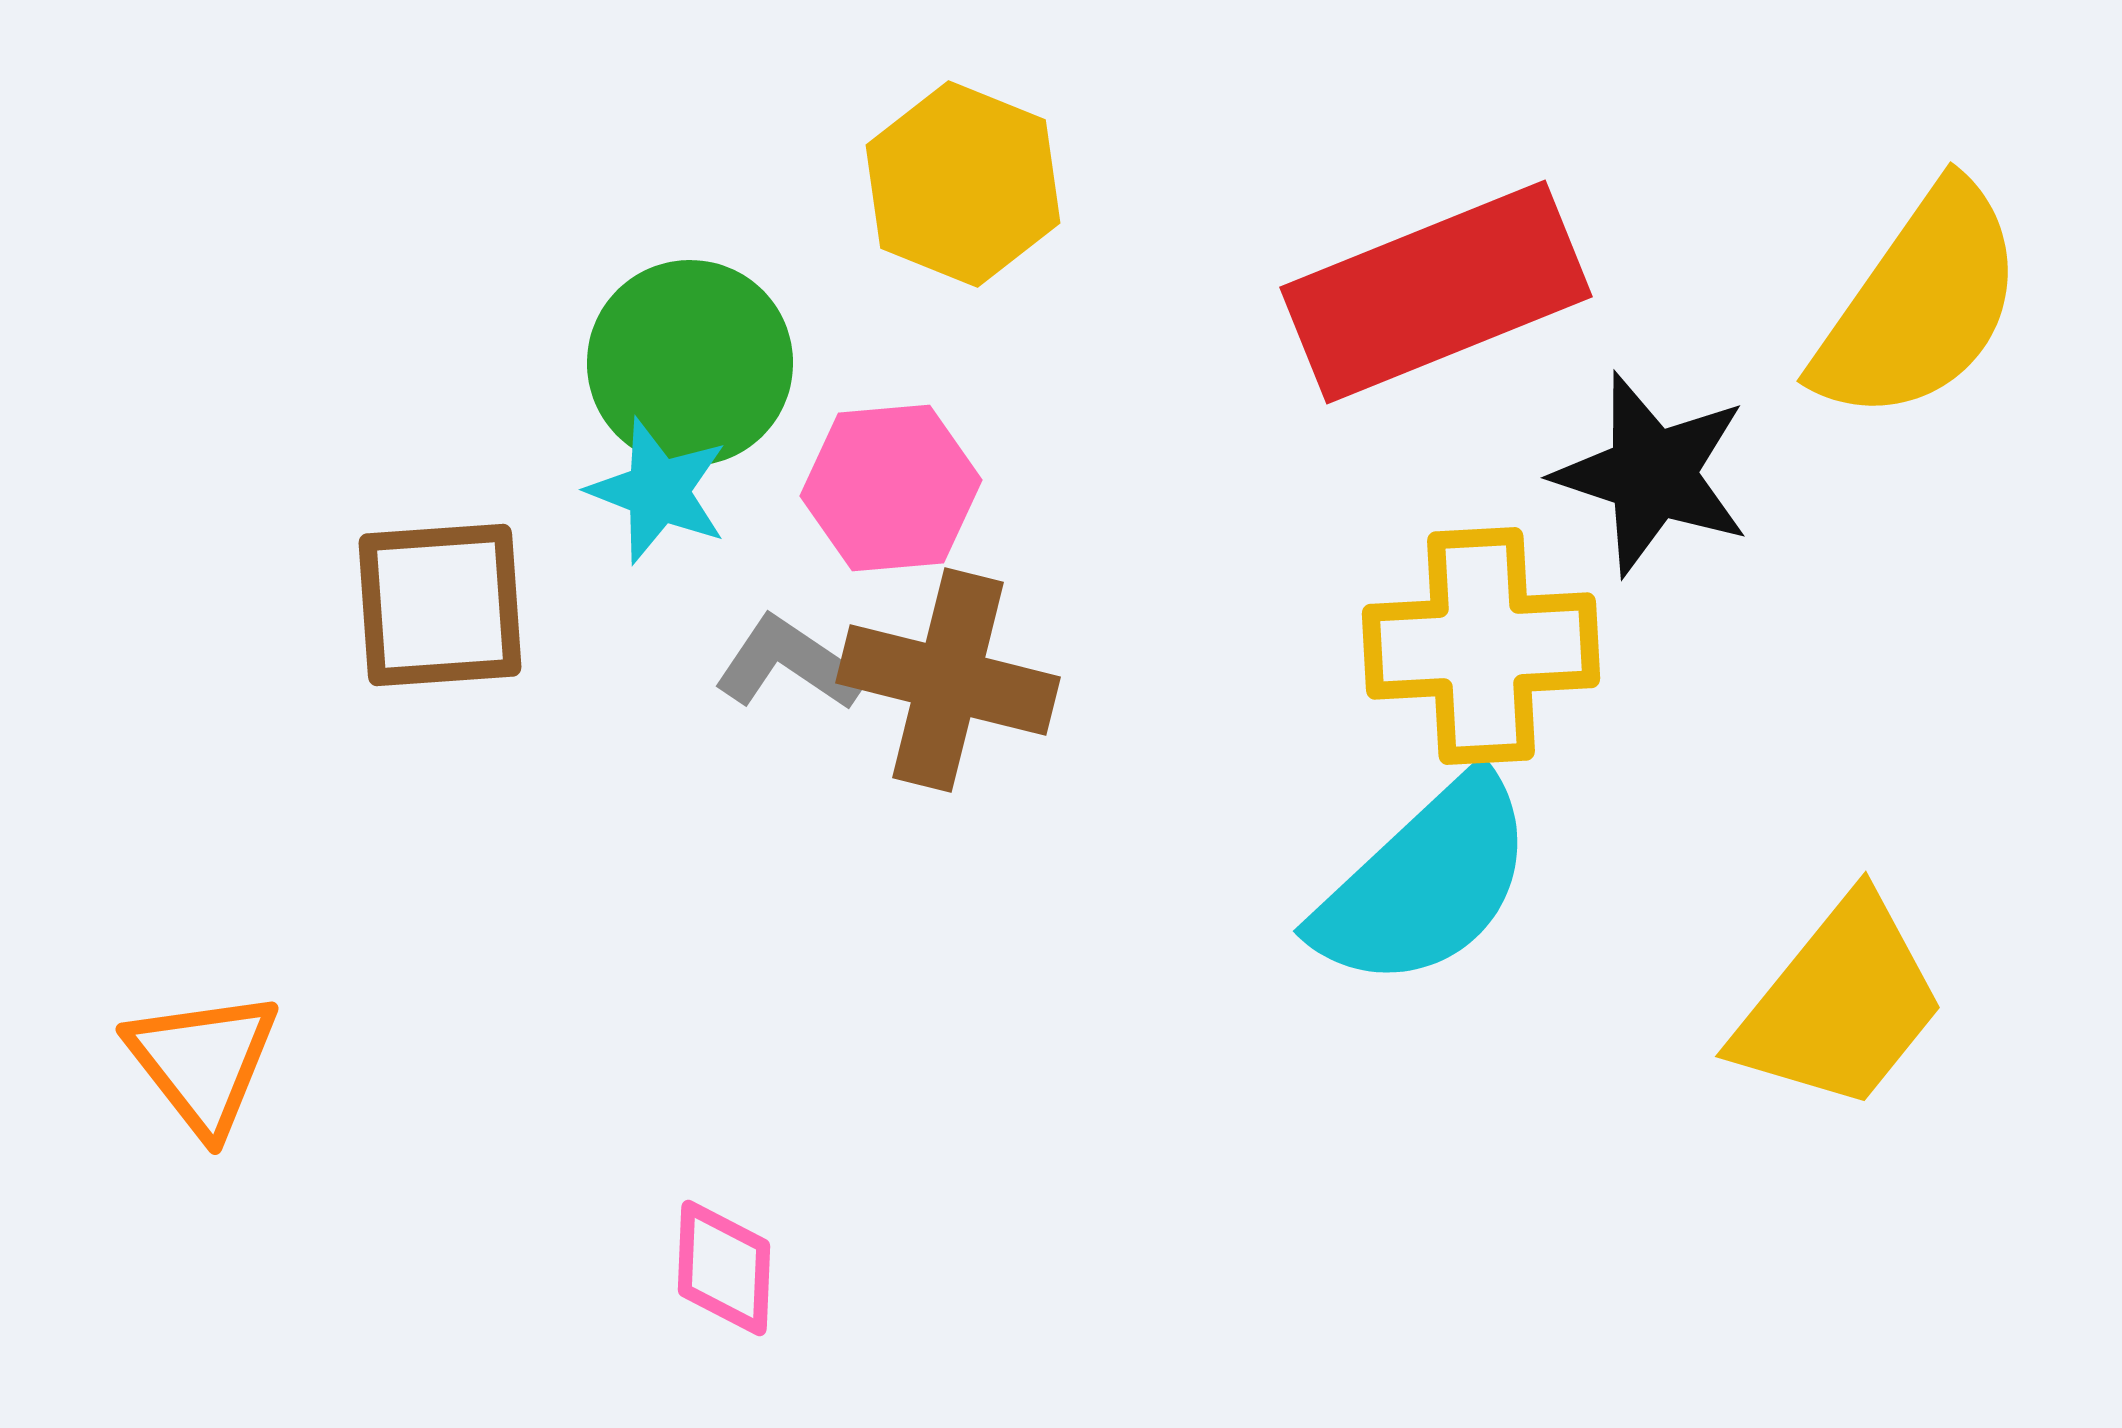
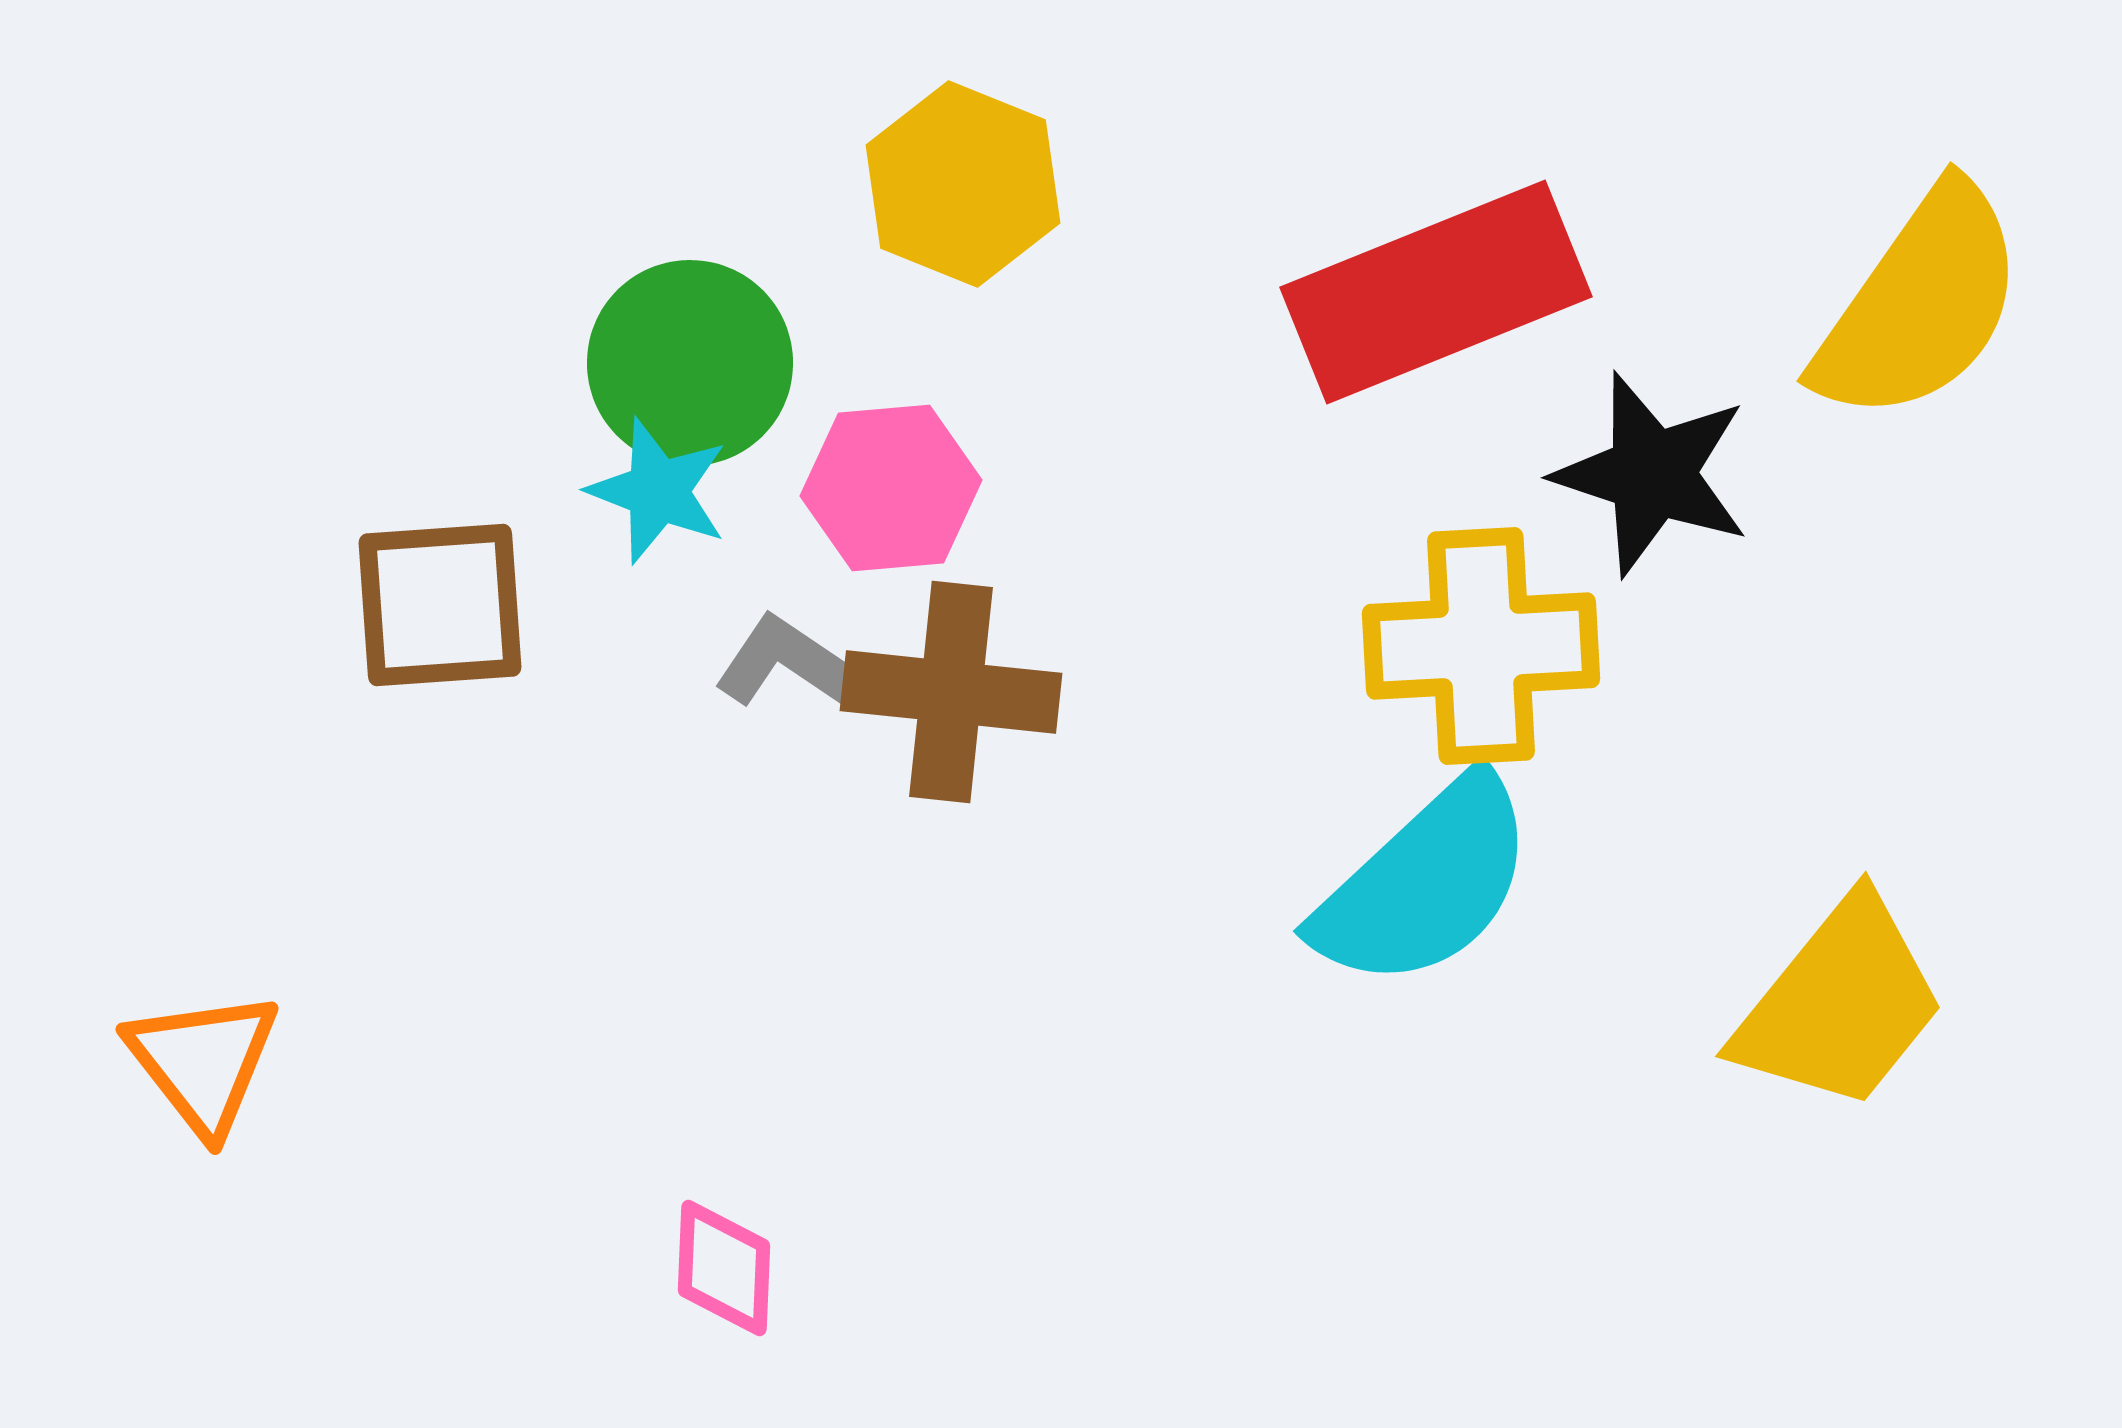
brown cross: moved 3 px right, 12 px down; rotated 8 degrees counterclockwise
